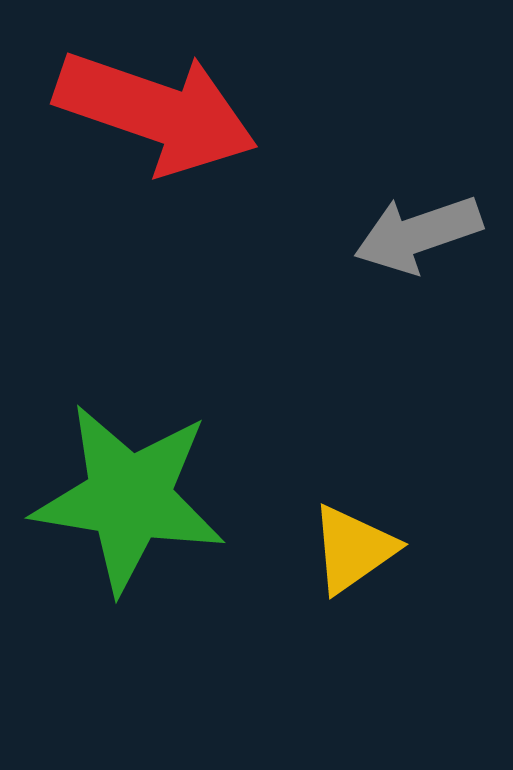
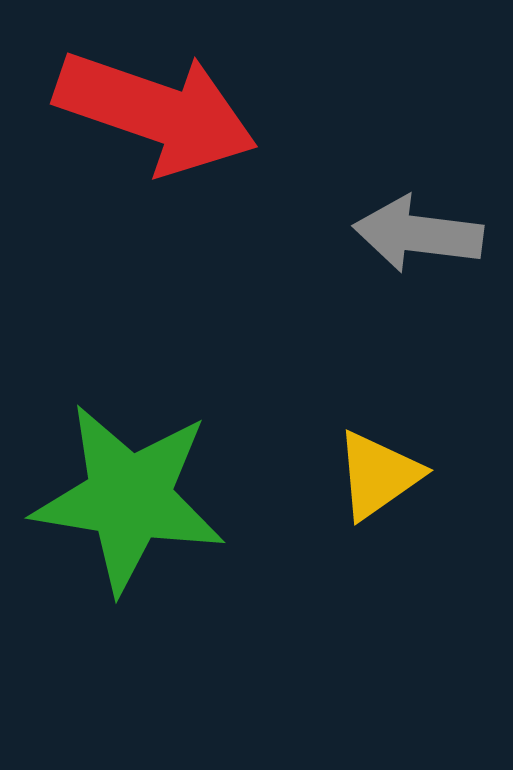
gray arrow: rotated 26 degrees clockwise
yellow triangle: moved 25 px right, 74 px up
